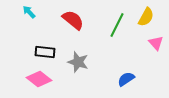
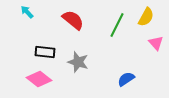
cyan arrow: moved 2 px left
